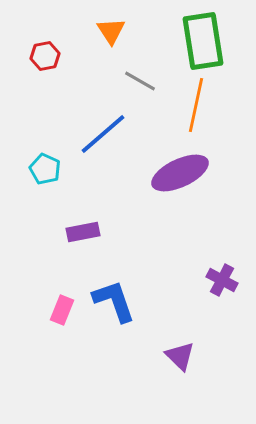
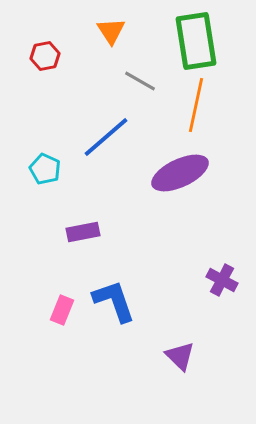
green rectangle: moved 7 px left
blue line: moved 3 px right, 3 px down
